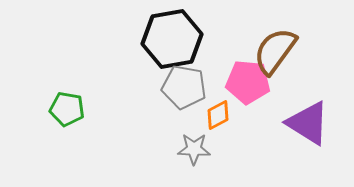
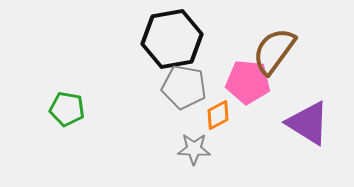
brown semicircle: moved 1 px left
